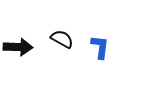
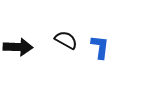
black semicircle: moved 4 px right, 1 px down
